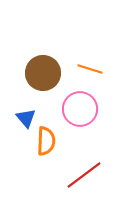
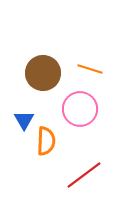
blue triangle: moved 2 px left, 2 px down; rotated 10 degrees clockwise
